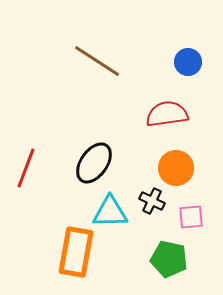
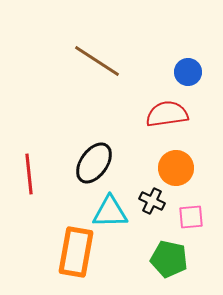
blue circle: moved 10 px down
red line: moved 3 px right, 6 px down; rotated 27 degrees counterclockwise
